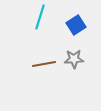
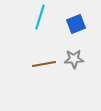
blue square: moved 1 px up; rotated 12 degrees clockwise
